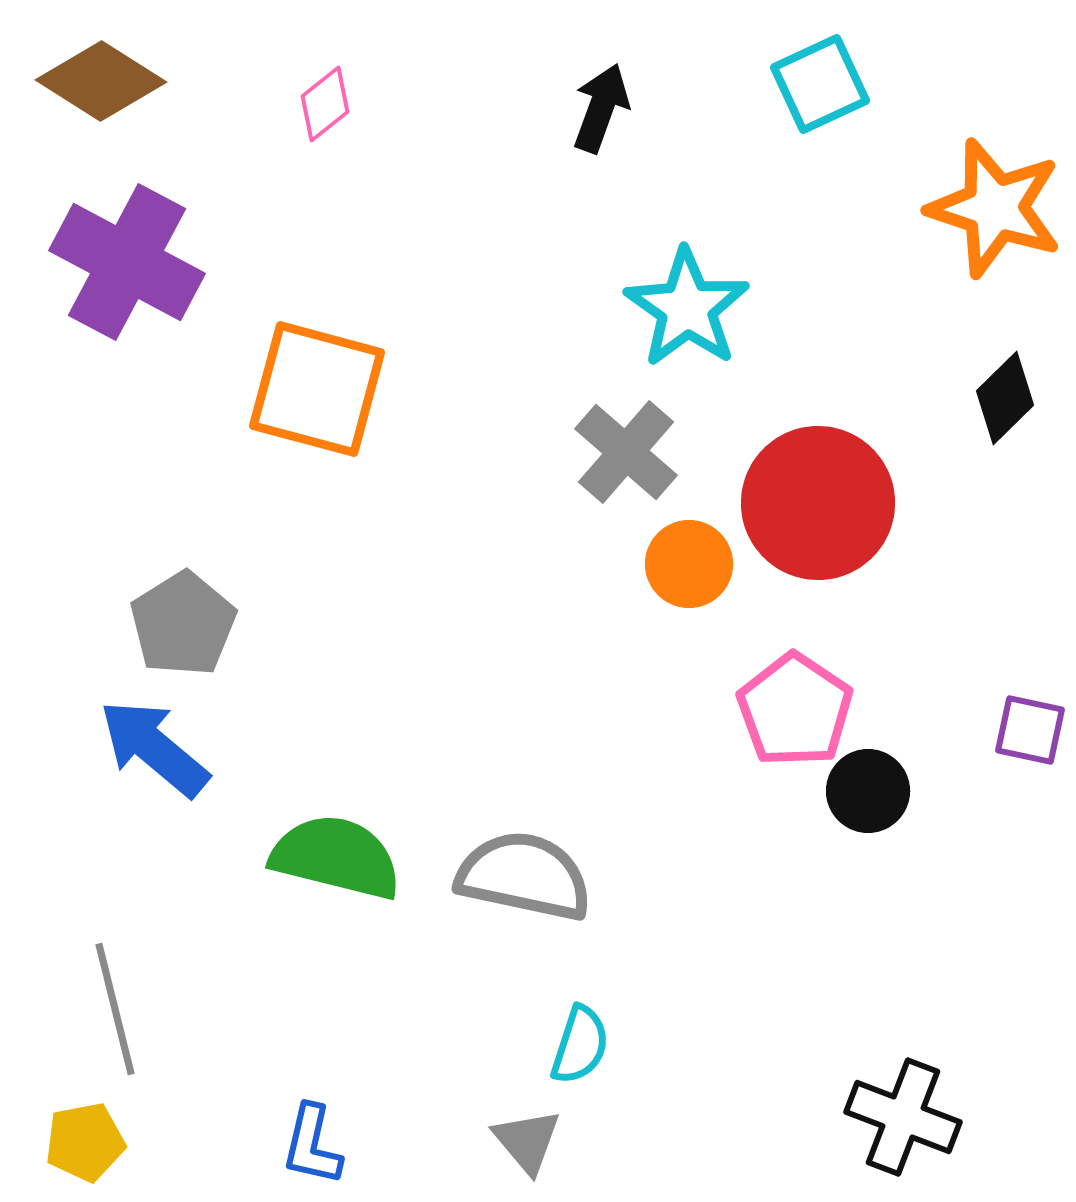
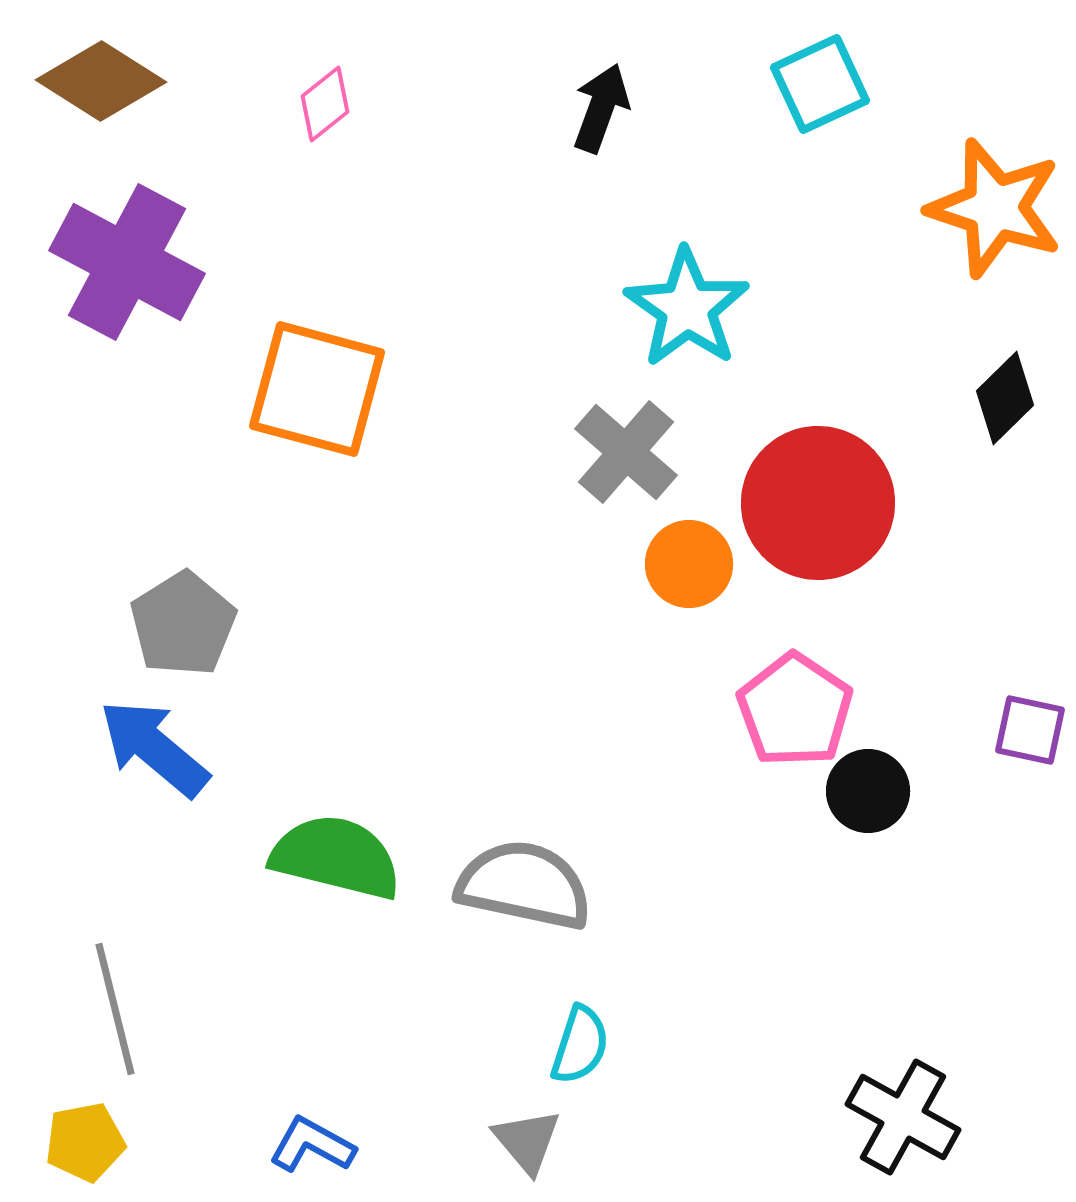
gray semicircle: moved 9 px down
black cross: rotated 8 degrees clockwise
blue L-shape: rotated 106 degrees clockwise
